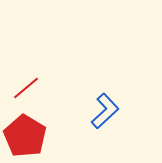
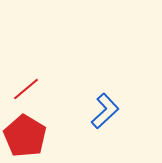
red line: moved 1 px down
